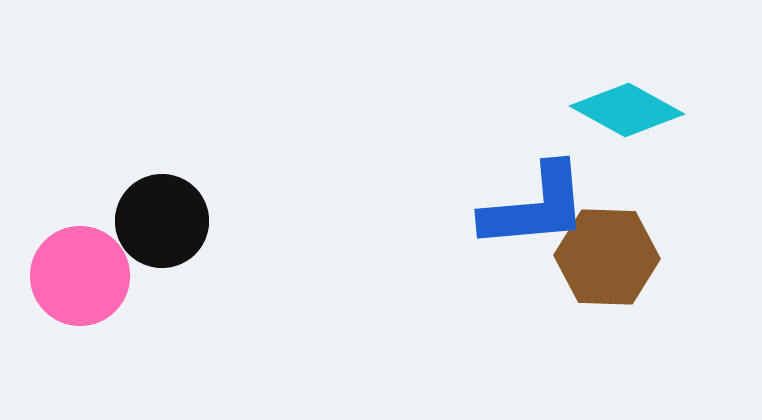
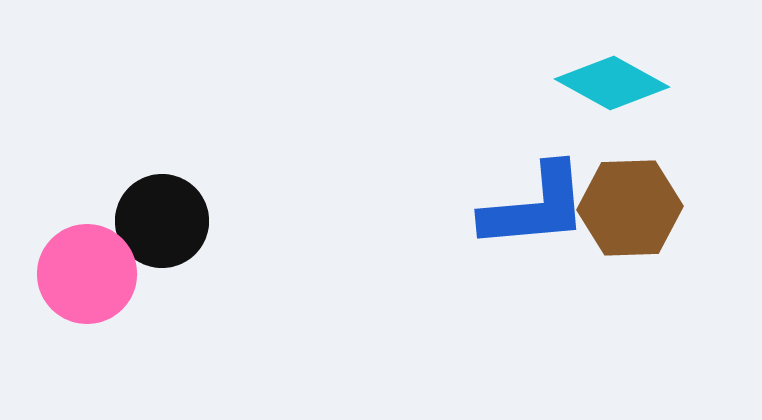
cyan diamond: moved 15 px left, 27 px up
brown hexagon: moved 23 px right, 49 px up; rotated 4 degrees counterclockwise
pink circle: moved 7 px right, 2 px up
